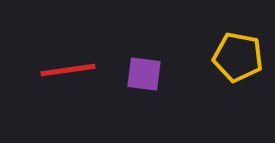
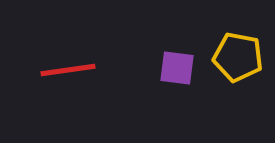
purple square: moved 33 px right, 6 px up
